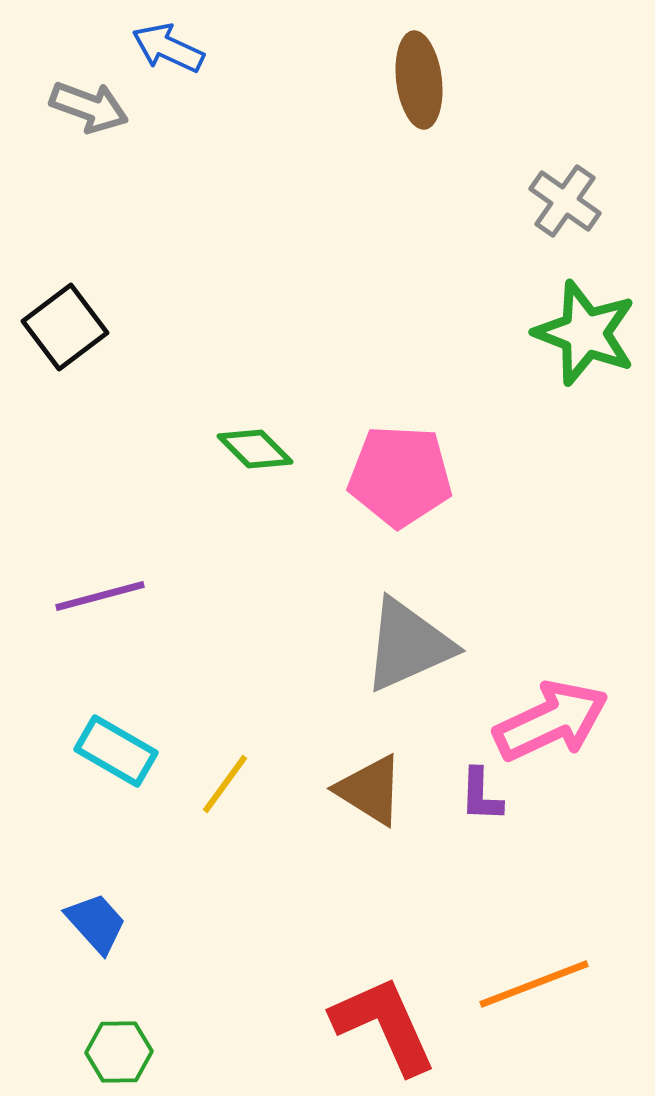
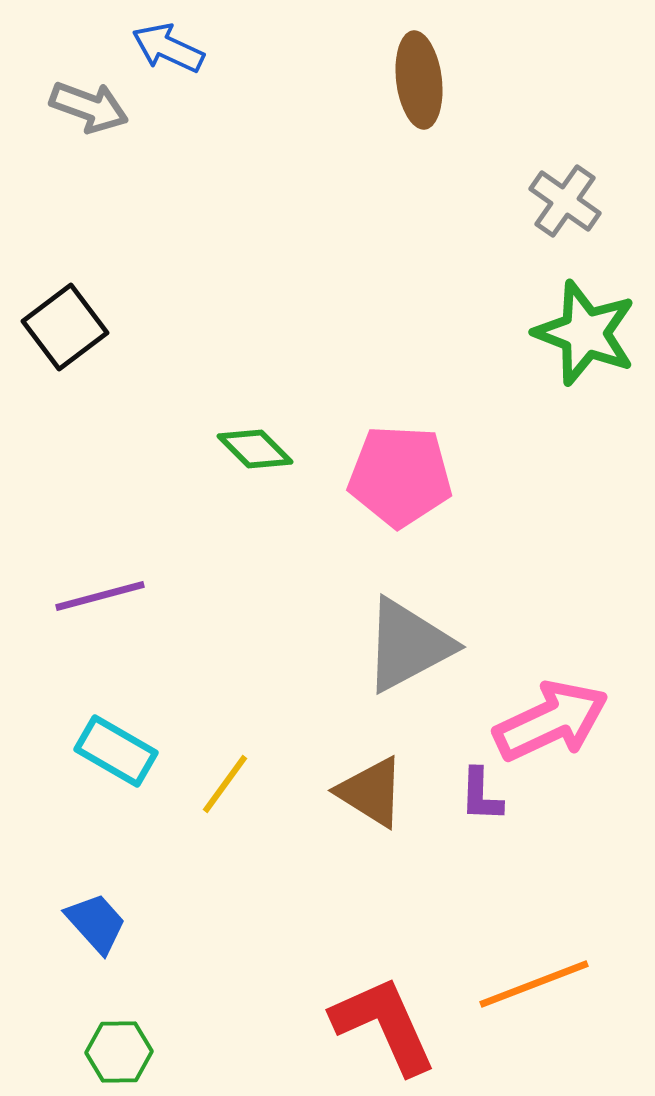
gray triangle: rotated 4 degrees counterclockwise
brown triangle: moved 1 px right, 2 px down
